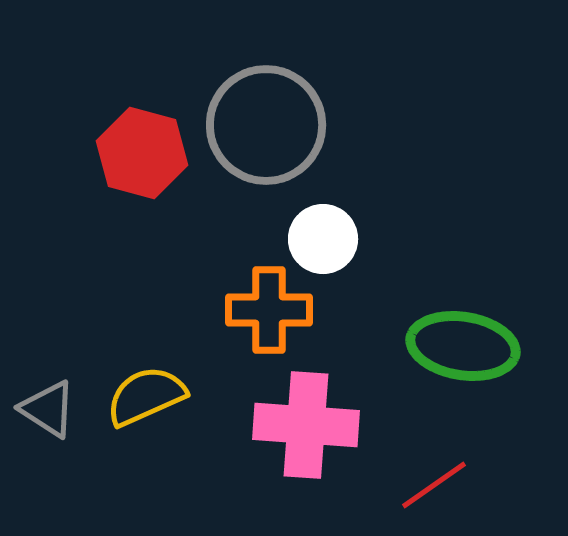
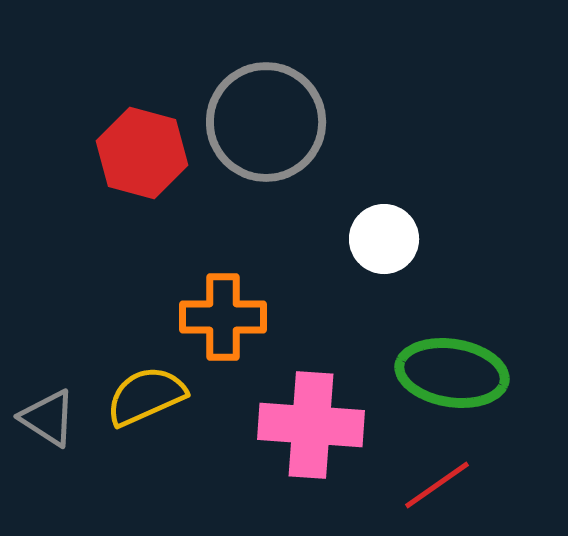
gray circle: moved 3 px up
white circle: moved 61 px right
orange cross: moved 46 px left, 7 px down
green ellipse: moved 11 px left, 27 px down
gray triangle: moved 9 px down
pink cross: moved 5 px right
red line: moved 3 px right
